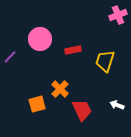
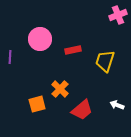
purple line: rotated 40 degrees counterclockwise
red trapezoid: rotated 75 degrees clockwise
